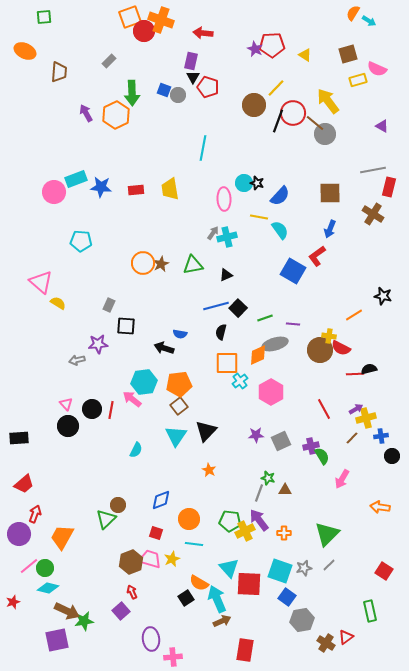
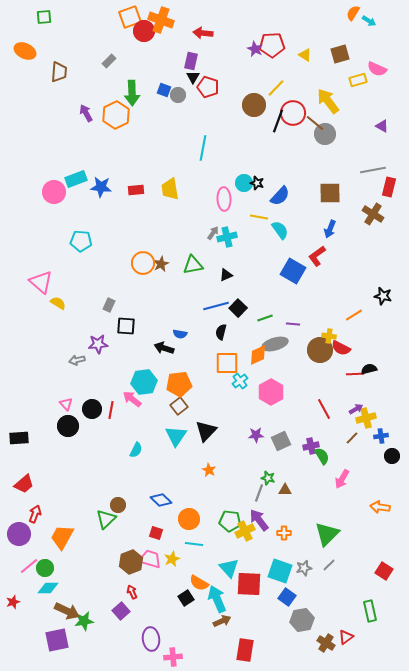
brown square at (348, 54): moved 8 px left
blue diamond at (161, 500): rotated 65 degrees clockwise
cyan diamond at (48, 588): rotated 15 degrees counterclockwise
